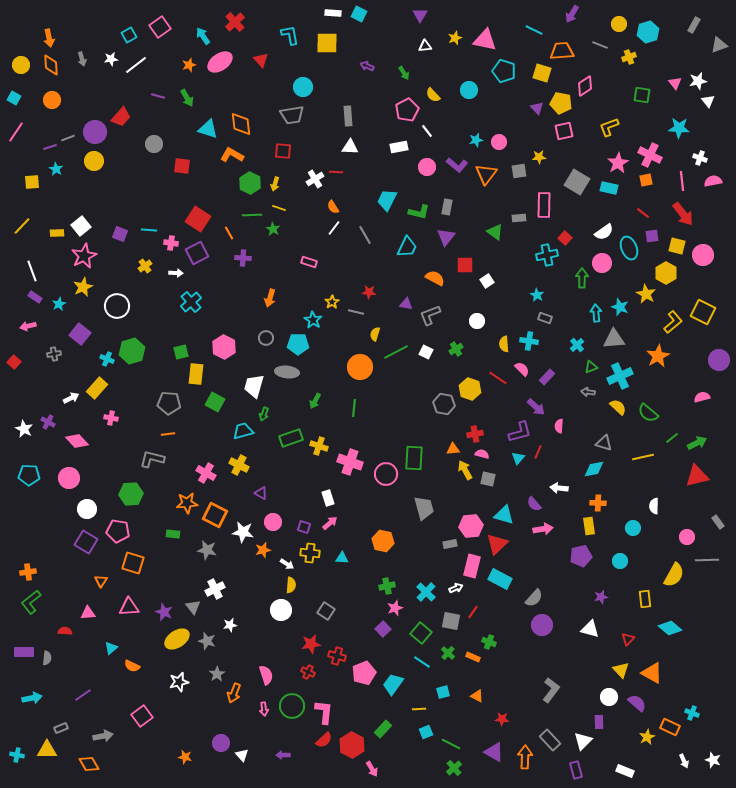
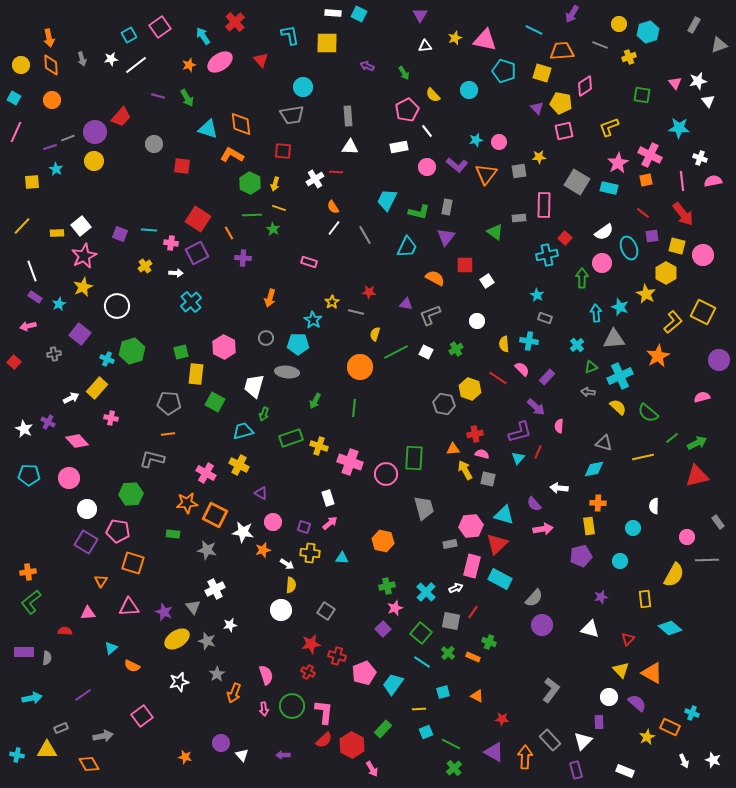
pink line at (16, 132): rotated 10 degrees counterclockwise
